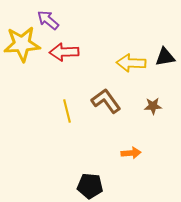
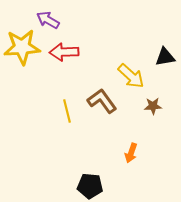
purple arrow: rotated 10 degrees counterclockwise
yellow star: moved 3 px down
yellow arrow: moved 13 px down; rotated 140 degrees counterclockwise
brown L-shape: moved 4 px left
orange arrow: rotated 114 degrees clockwise
